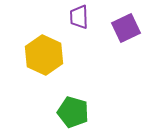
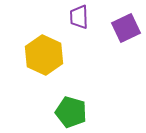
green pentagon: moved 2 px left
